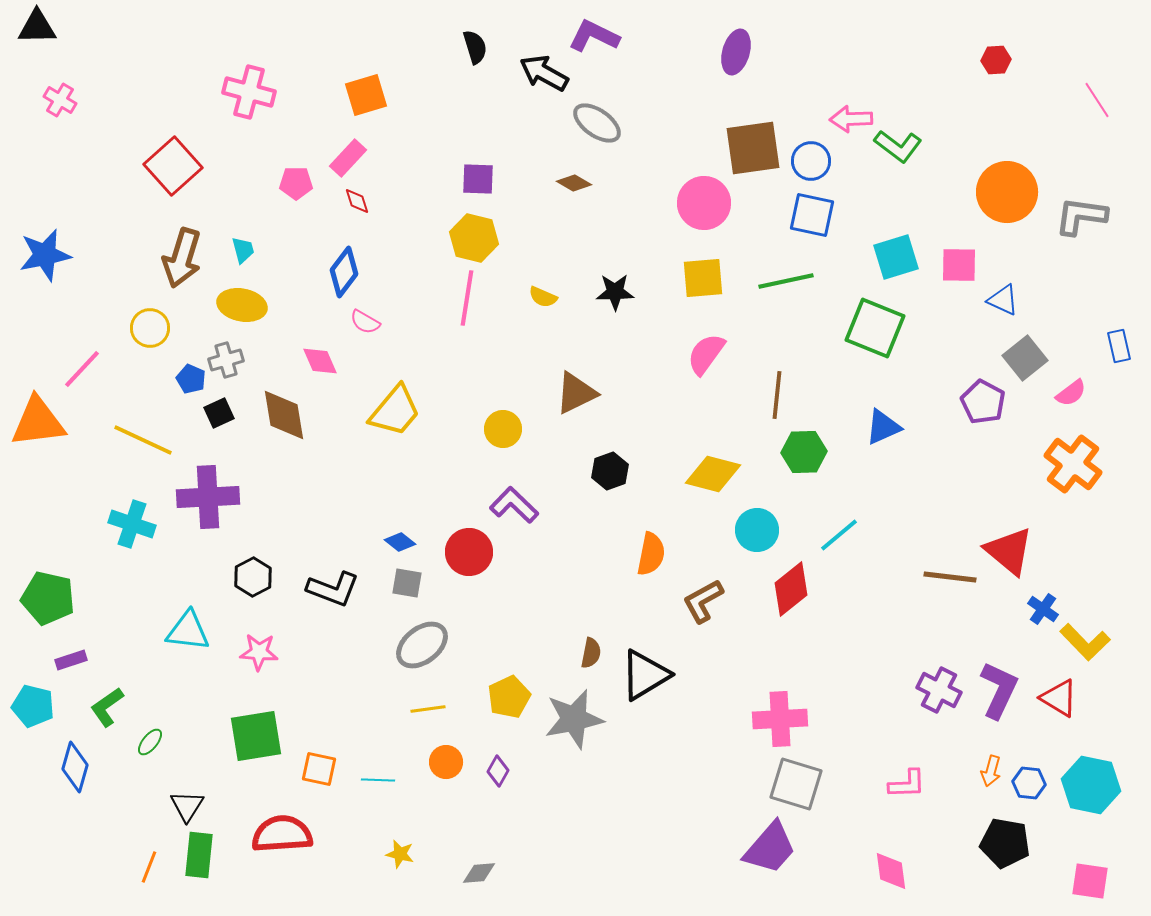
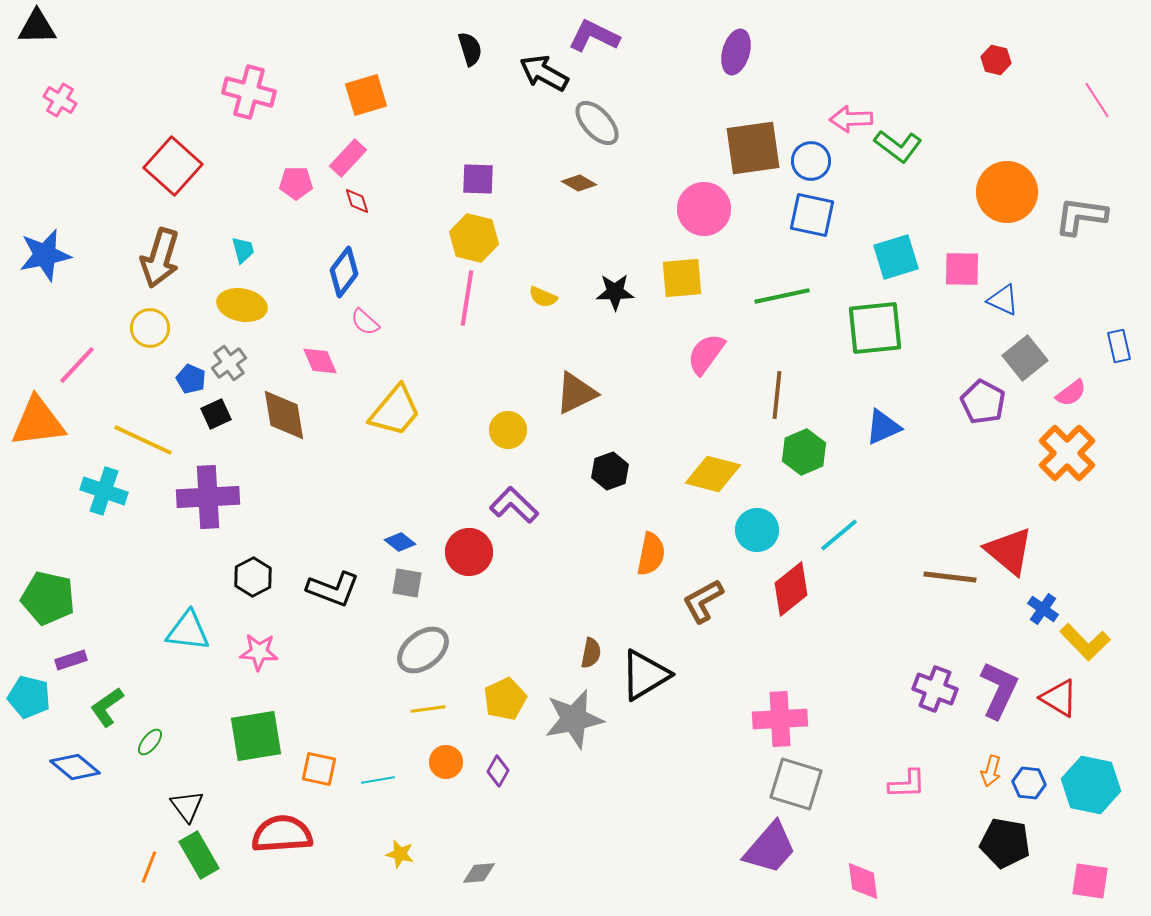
black semicircle at (475, 47): moved 5 px left, 2 px down
red hexagon at (996, 60): rotated 16 degrees clockwise
gray ellipse at (597, 123): rotated 12 degrees clockwise
red square at (173, 166): rotated 6 degrees counterclockwise
brown diamond at (574, 183): moved 5 px right
pink circle at (704, 203): moved 6 px down
brown arrow at (182, 258): moved 22 px left
pink square at (959, 265): moved 3 px right, 4 px down
yellow square at (703, 278): moved 21 px left
green line at (786, 281): moved 4 px left, 15 px down
pink semicircle at (365, 322): rotated 12 degrees clockwise
green square at (875, 328): rotated 28 degrees counterclockwise
gray cross at (226, 360): moved 3 px right, 3 px down; rotated 20 degrees counterclockwise
pink line at (82, 369): moved 5 px left, 4 px up
black square at (219, 413): moved 3 px left, 1 px down
yellow circle at (503, 429): moved 5 px right, 1 px down
green hexagon at (804, 452): rotated 21 degrees counterclockwise
orange cross at (1073, 464): moved 6 px left, 11 px up; rotated 8 degrees clockwise
cyan cross at (132, 524): moved 28 px left, 33 px up
gray ellipse at (422, 645): moved 1 px right, 5 px down
purple cross at (939, 690): moved 4 px left, 1 px up; rotated 6 degrees counterclockwise
yellow pentagon at (509, 697): moved 4 px left, 2 px down
cyan pentagon at (33, 706): moved 4 px left, 9 px up
blue diamond at (75, 767): rotated 66 degrees counterclockwise
cyan line at (378, 780): rotated 12 degrees counterclockwise
black triangle at (187, 806): rotated 9 degrees counterclockwise
green rectangle at (199, 855): rotated 36 degrees counterclockwise
pink diamond at (891, 871): moved 28 px left, 10 px down
